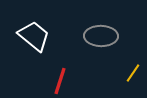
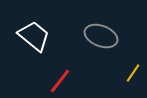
gray ellipse: rotated 20 degrees clockwise
red line: rotated 20 degrees clockwise
